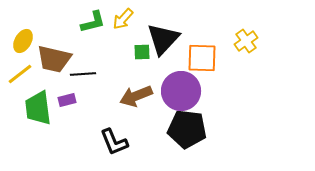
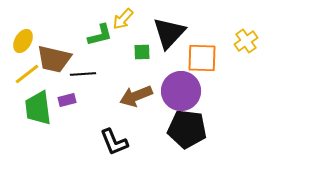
green L-shape: moved 7 px right, 13 px down
black triangle: moved 6 px right, 6 px up
yellow line: moved 7 px right
